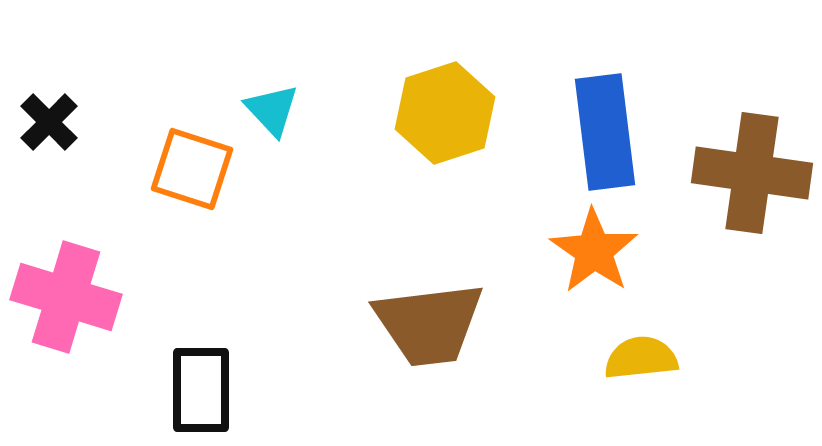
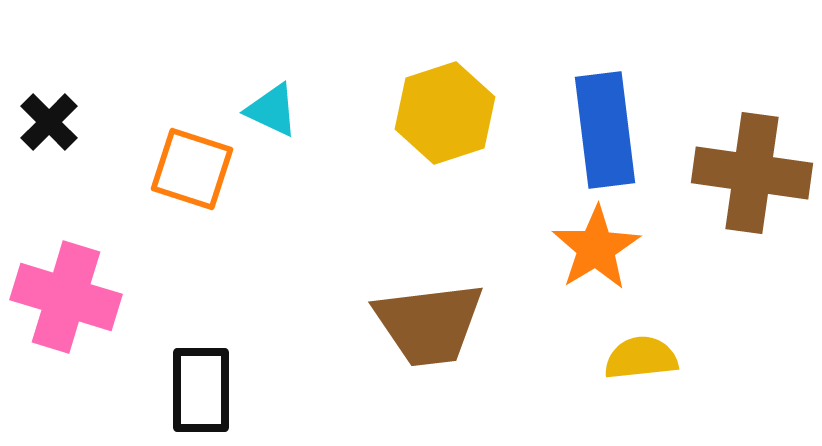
cyan triangle: rotated 22 degrees counterclockwise
blue rectangle: moved 2 px up
orange star: moved 2 px right, 3 px up; rotated 6 degrees clockwise
